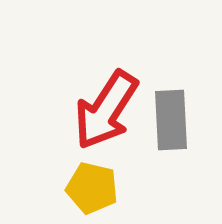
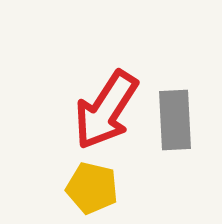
gray rectangle: moved 4 px right
